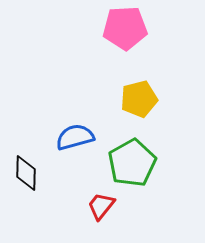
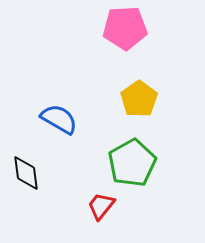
yellow pentagon: rotated 21 degrees counterclockwise
blue semicircle: moved 16 px left, 18 px up; rotated 45 degrees clockwise
black diamond: rotated 9 degrees counterclockwise
